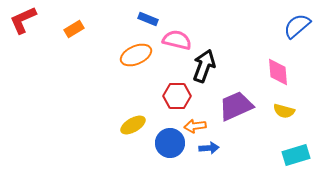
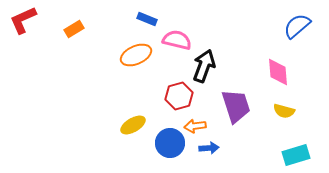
blue rectangle: moved 1 px left
red hexagon: moved 2 px right; rotated 16 degrees counterclockwise
purple trapezoid: rotated 96 degrees clockwise
